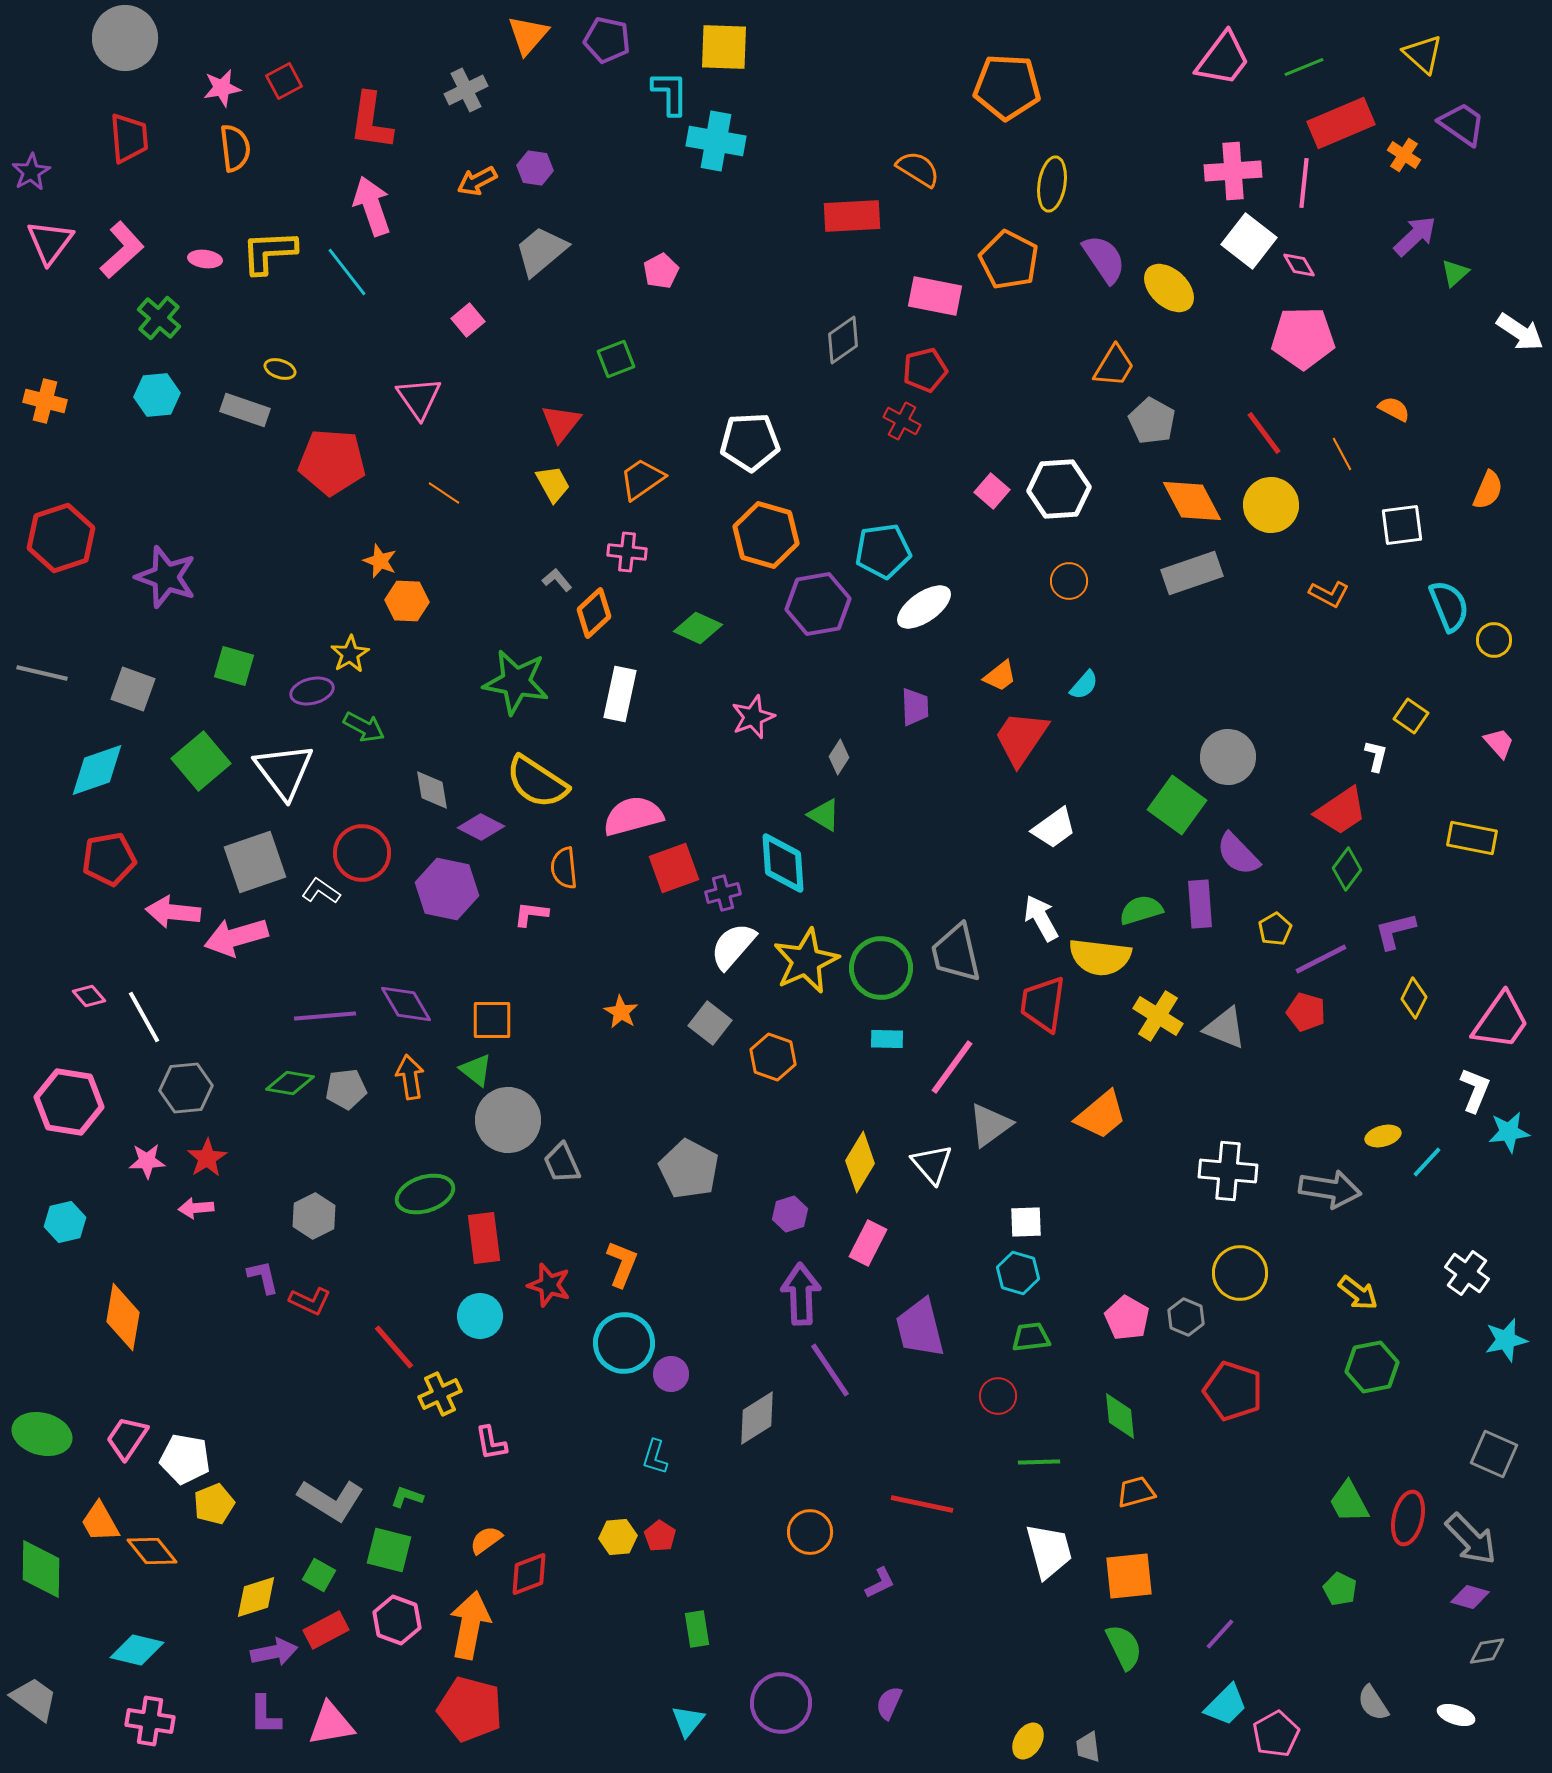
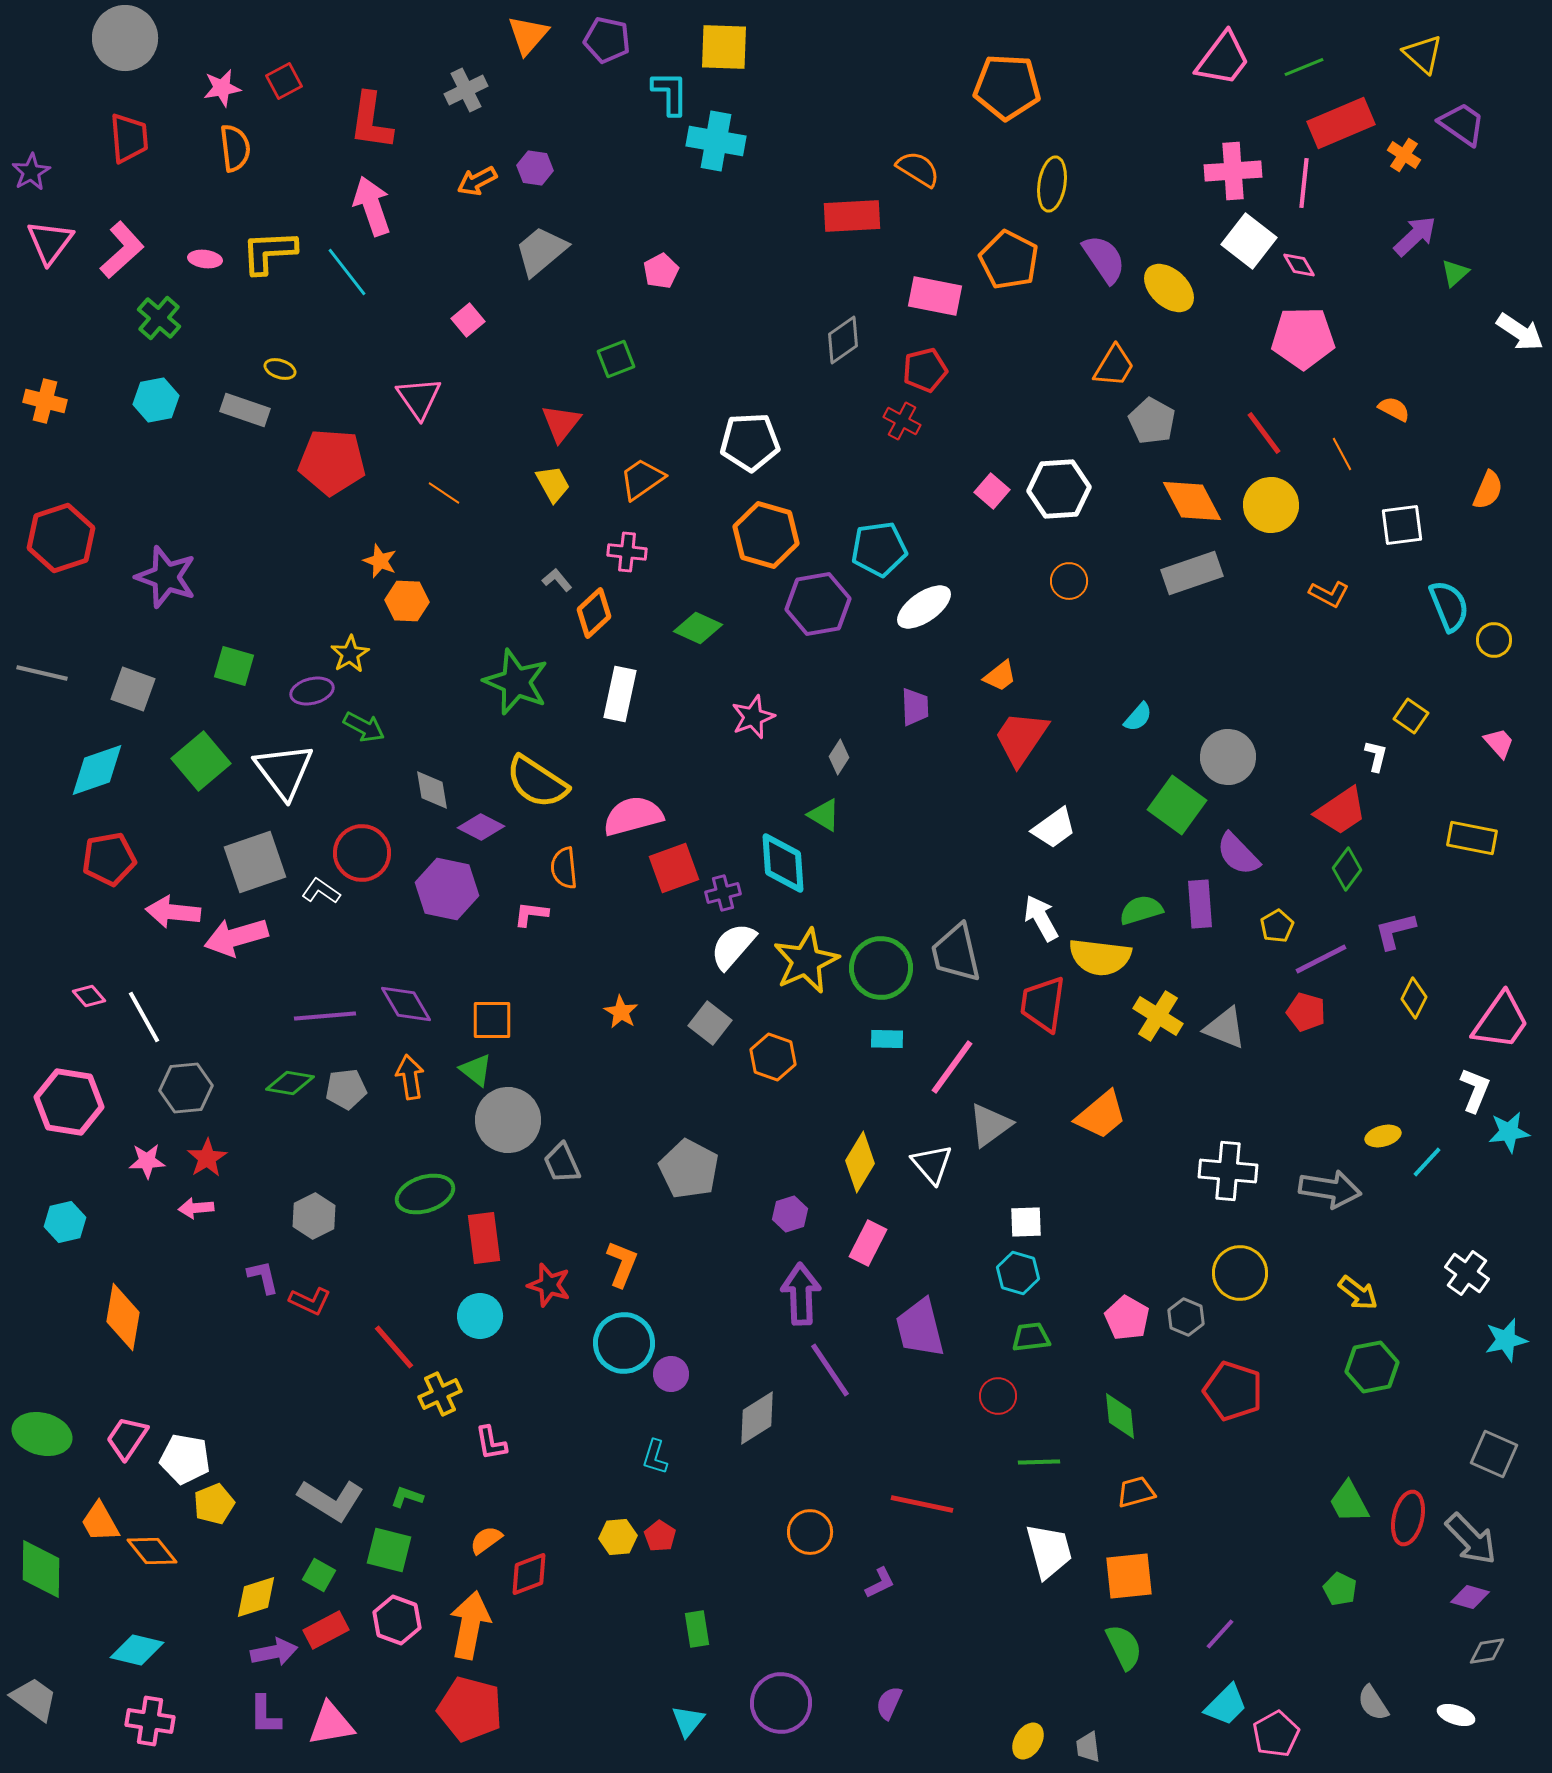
cyan hexagon at (157, 395): moved 1 px left, 5 px down; rotated 6 degrees counterclockwise
cyan pentagon at (883, 551): moved 4 px left, 2 px up
green star at (516, 682): rotated 12 degrees clockwise
cyan semicircle at (1084, 685): moved 54 px right, 32 px down
yellow pentagon at (1275, 929): moved 2 px right, 3 px up
